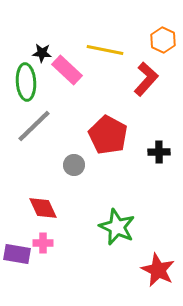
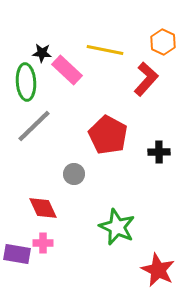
orange hexagon: moved 2 px down
gray circle: moved 9 px down
